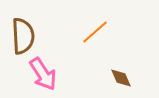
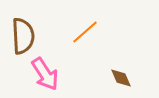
orange line: moved 10 px left
pink arrow: moved 2 px right
